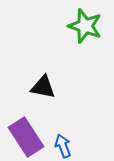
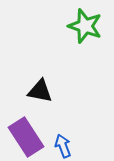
black triangle: moved 3 px left, 4 px down
